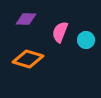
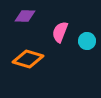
purple diamond: moved 1 px left, 3 px up
cyan circle: moved 1 px right, 1 px down
